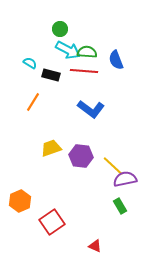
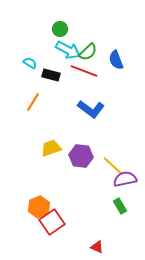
green semicircle: moved 1 px right; rotated 132 degrees clockwise
red line: rotated 16 degrees clockwise
orange hexagon: moved 19 px right, 6 px down
red triangle: moved 2 px right, 1 px down
